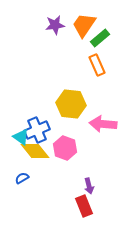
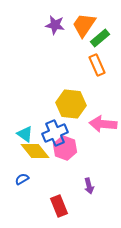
purple star: rotated 18 degrees clockwise
blue cross: moved 18 px right, 3 px down
cyan triangle: moved 4 px right, 3 px up
blue semicircle: moved 1 px down
red rectangle: moved 25 px left
